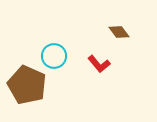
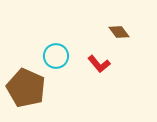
cyan circle: moved 2 px right
brown pentagon: moved 1 px left, 3 px down
